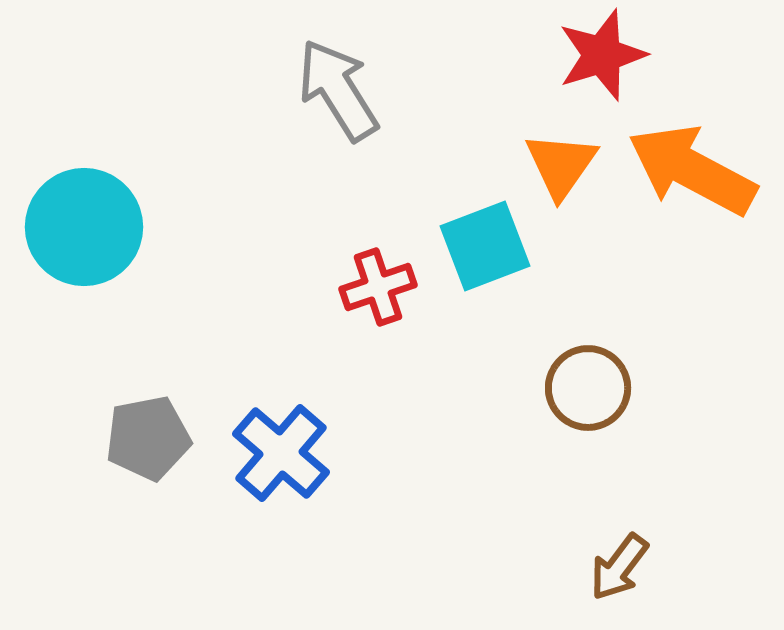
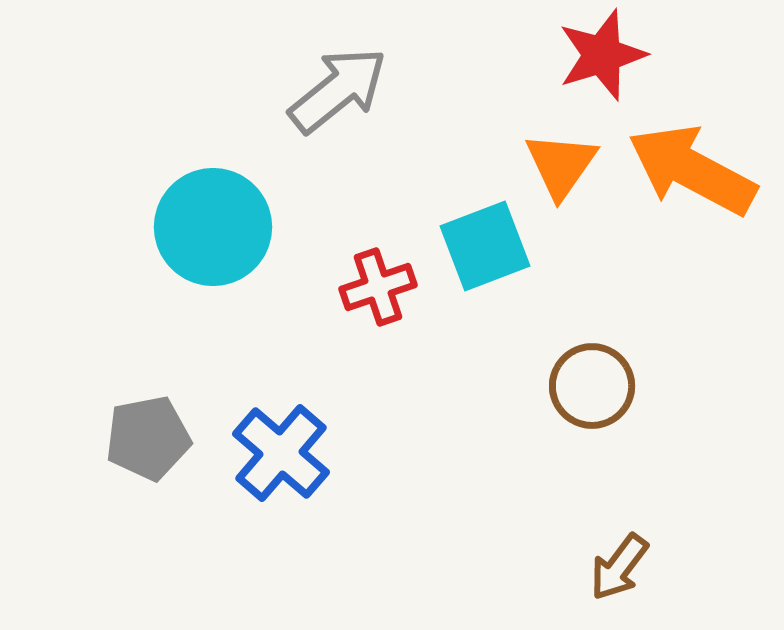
gray arrow: rotated 83 degrees clockwise
cyan circle: moved 129 px right
brown circle: moved 4 px right, 2 px up
